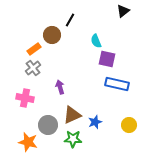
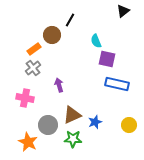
purple arrow: moved 1 px left, 2 px up
orange star: rotated 12 degrees clockwise
